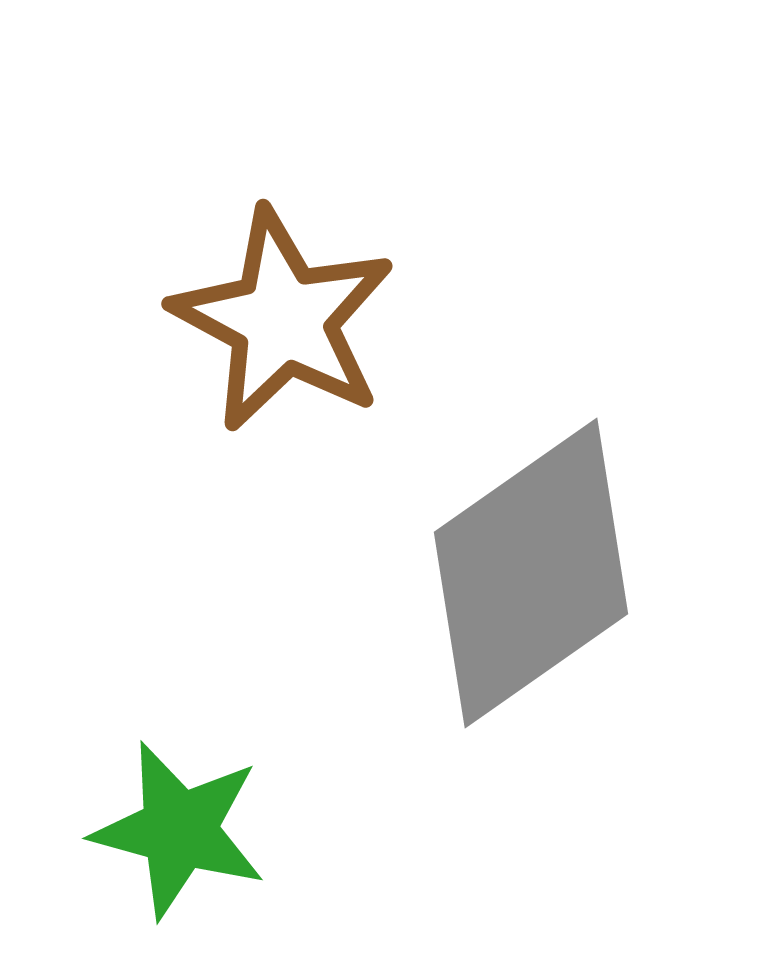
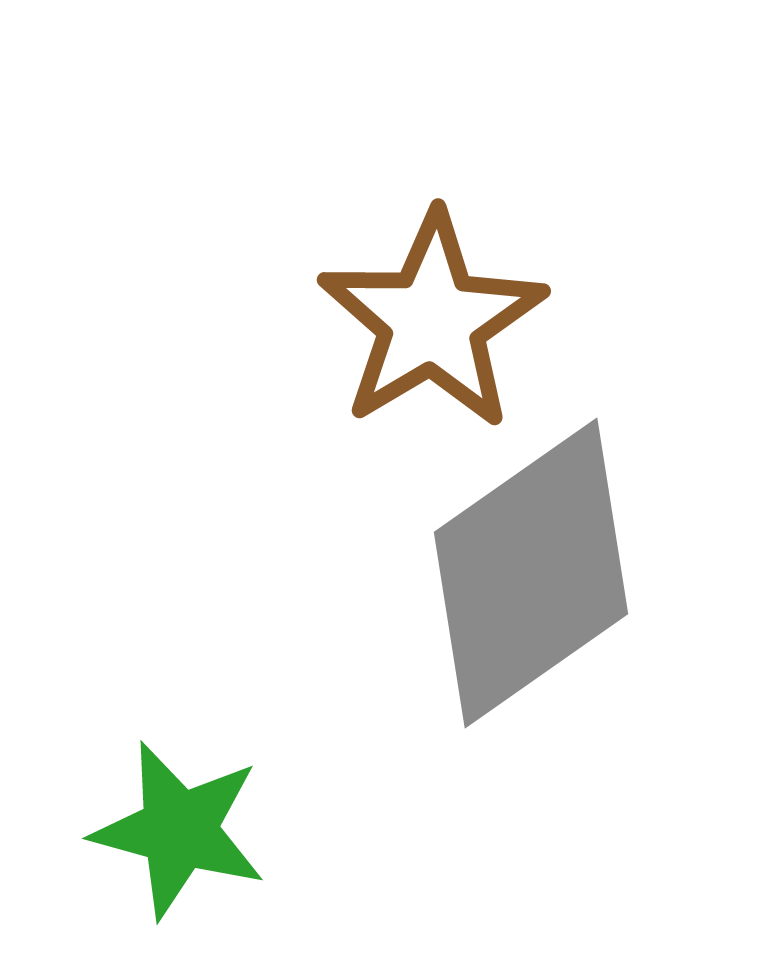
brown star: moved 149 px right, 1 px down; rotated 13 degrees clockwise
